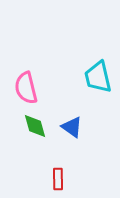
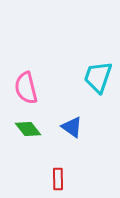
cyan trapezoid: rotated 32 degrees clockwise
green diamond: moved 7 px left, 3 px down; rotated 24 degrees counterclockwise
